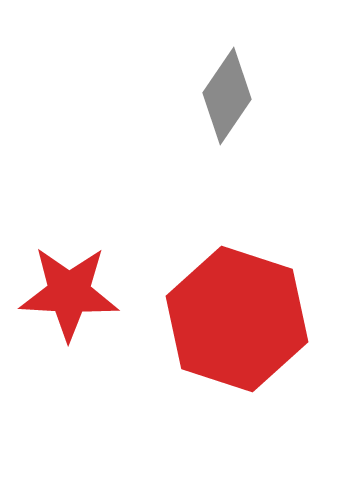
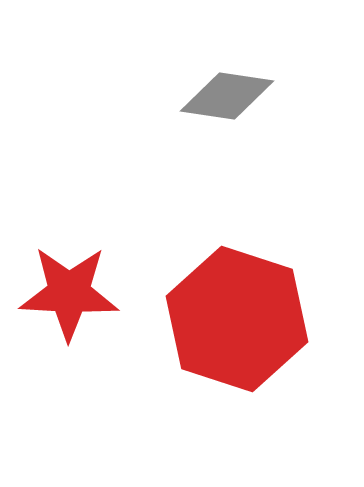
gray diamond: rotated 64 degrees clockwise
